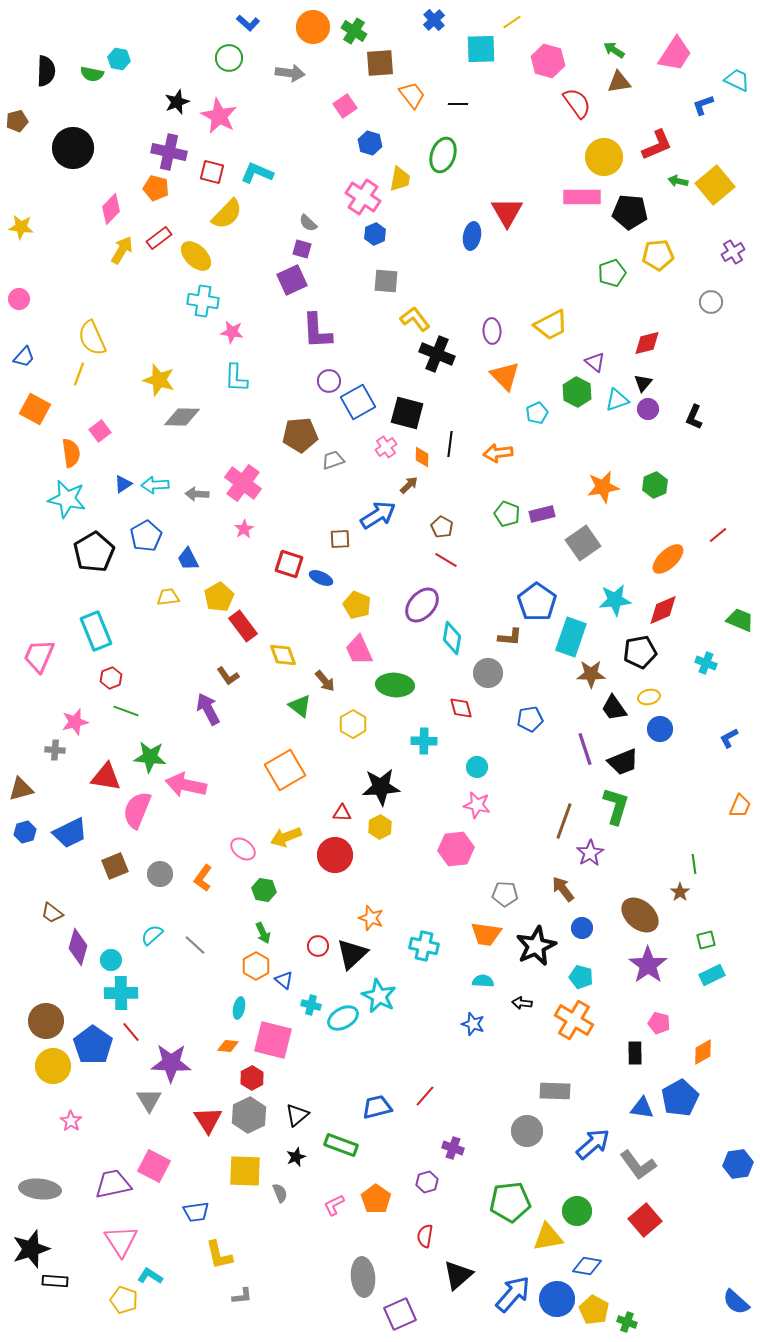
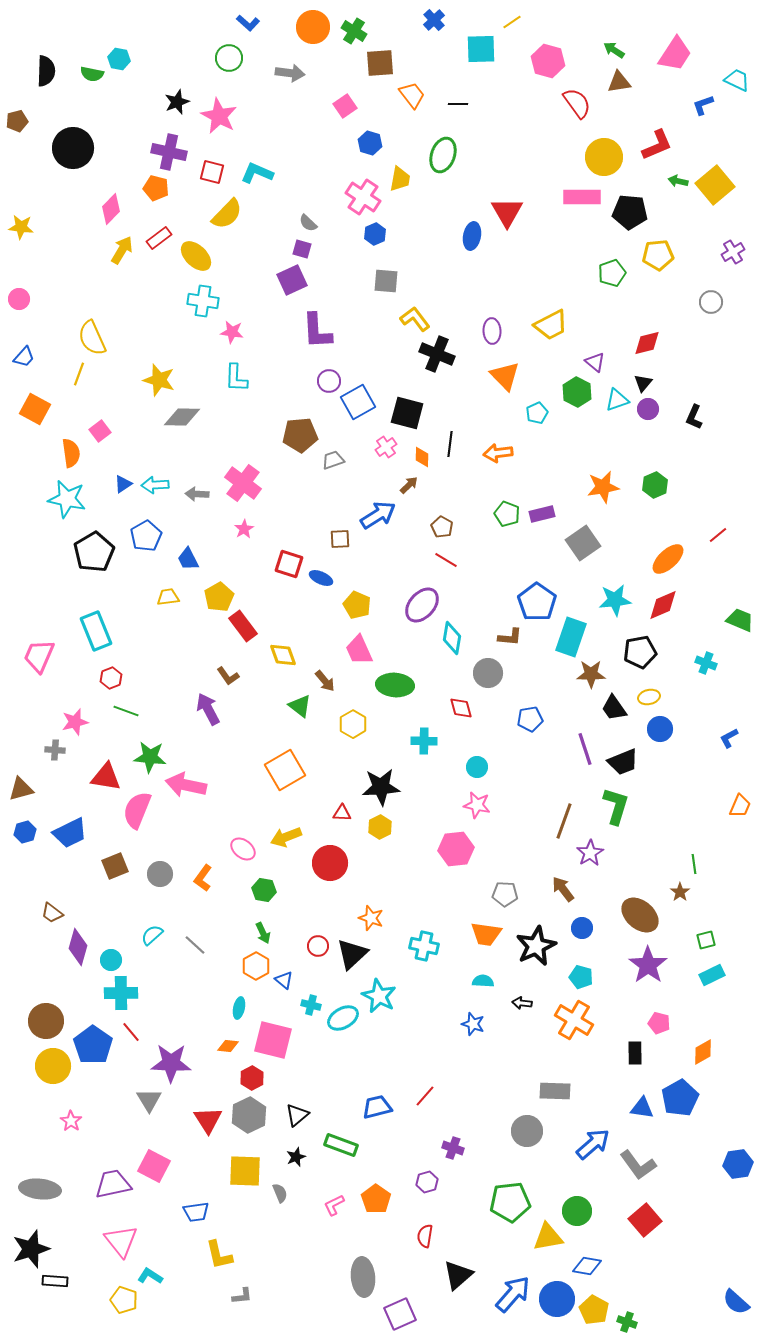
red diamond at (663, 610): moved 5 px up
red circle at (335, 855): moved 5 px left, 8 px down
pink triangle at (121, 1241): rotated 6 degrees counterclockwise
